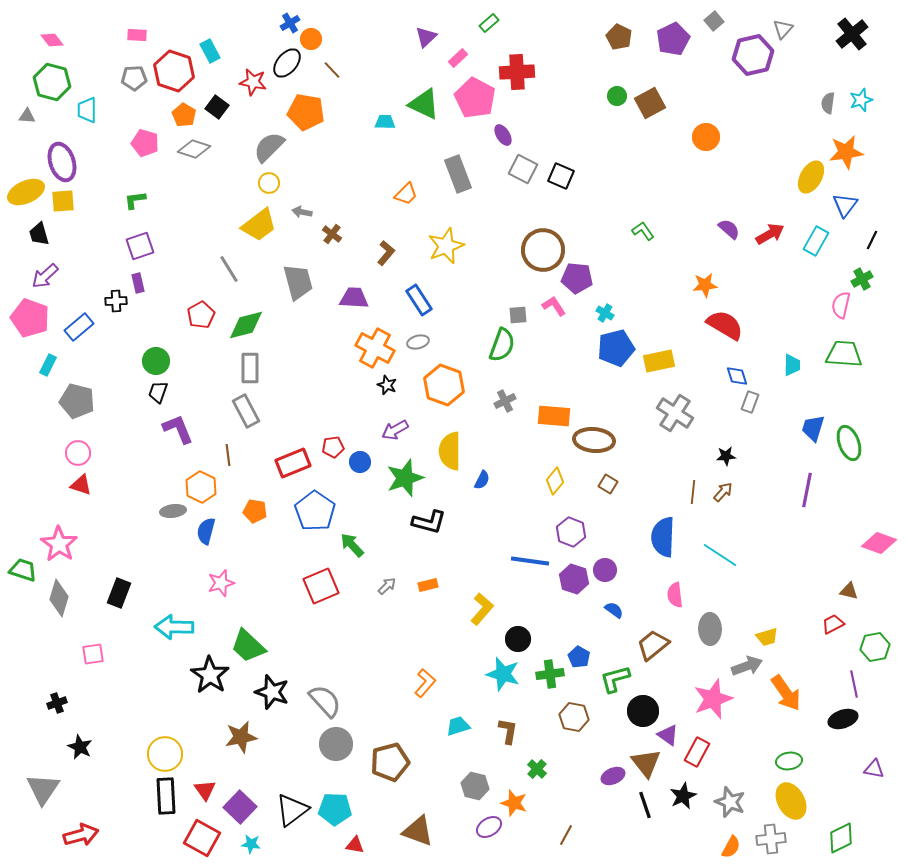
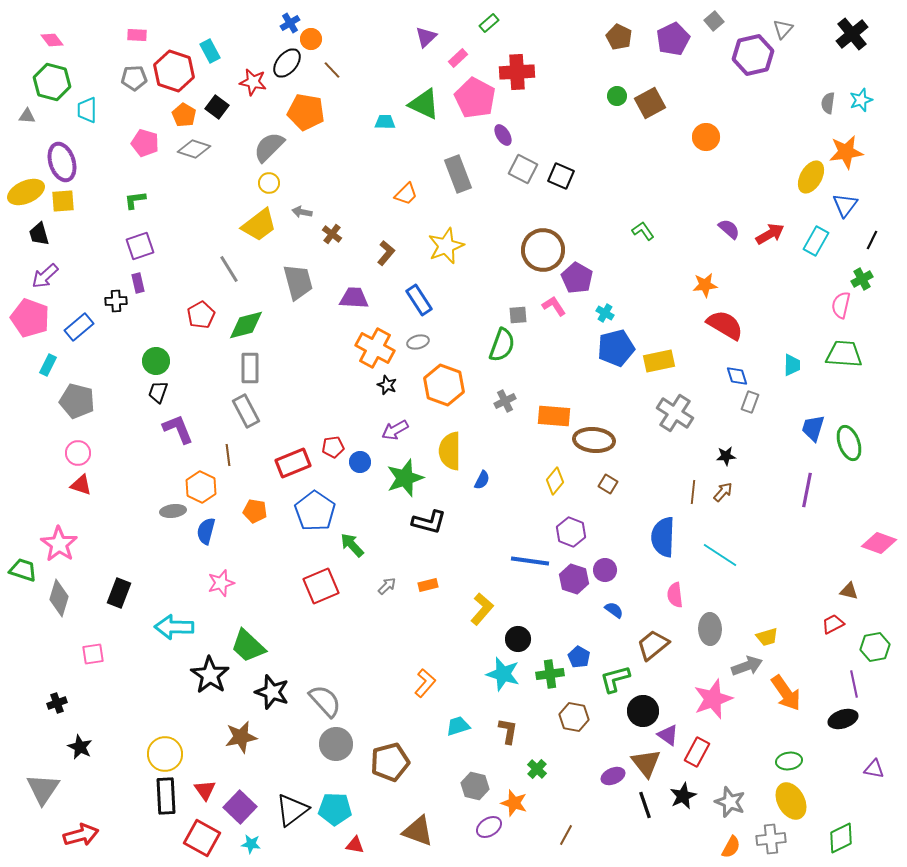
purple pentagon at (577, 278): rotated 24 degrees clockwise
